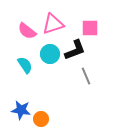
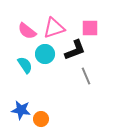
pink triangle: moved 1 px right, 4 px down
cyan circle: moved 5 px left
